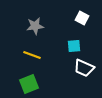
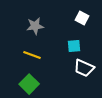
green square: rotated 24 degrees counterclockwise
